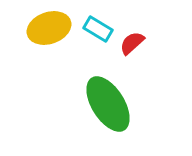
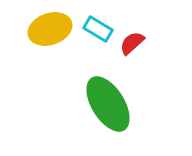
yellow ellipse: moved 1 px right, 1 px down
